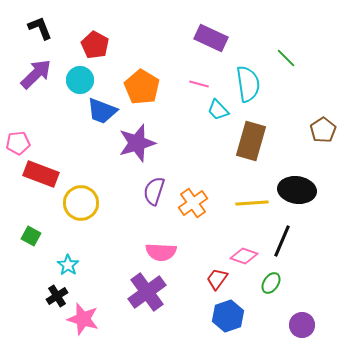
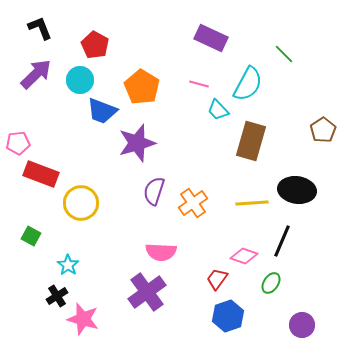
green line: moved 2 px left, 4 px up
cyan semicircle: rotated 36 degrees clockwise
